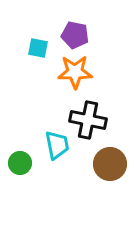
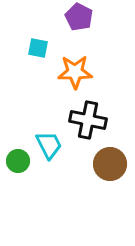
purple pentagon: moved 4 px right, 18 px up; rotated 16 degrees clockwise
cyan trapezoid: moved 8 px left; rotated 16 degrees counterclockwise
green circle: moved 2 px left, 2 px up
